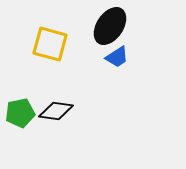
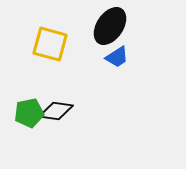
green pentagon: moved 9 px right
